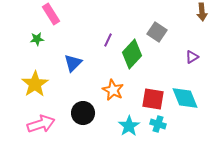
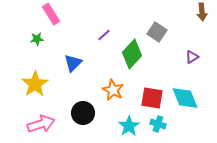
purple line: moved 4 px left, 5 px up; rotated 24 degrees clockwise
red square: moved 1 px left, 1 px up
